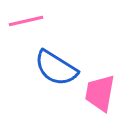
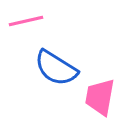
pink trapezoid: moved 4 px down
